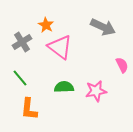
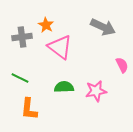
gray cross: moved 5 px up; rotated 24 degrees clockwise
green line: rotated 24 degrees counterclockwise
